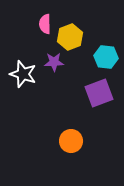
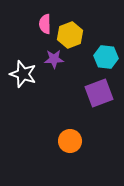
yellow hexagon: moved 2 px up
purple star: moved 3 px up
orange circle: moved 1 px left
